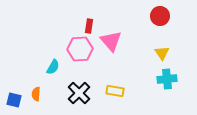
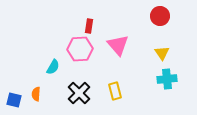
pink triangle: moved 7 px right, 4 px down
yellow rectangle: rotated 66 degrees clockwise
